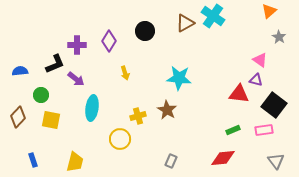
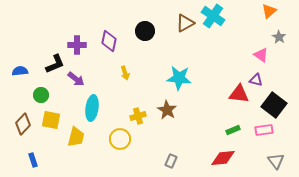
purple diamond: rotated 20 degrees counterclockwise
pink triangle: moved 1 px right, 5 px up
brown diamond: moved 5 px right, 7 px down
yellow trapezoid: moved 1 px right, 25 px up
